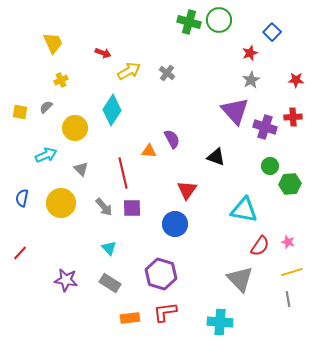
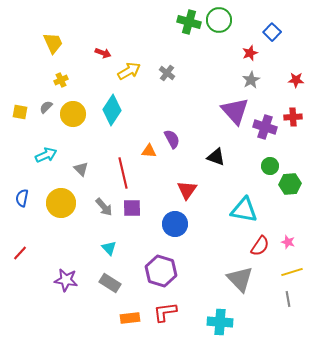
yellow circle at (75, 128): moved 2 px left, 14 px up
purple hexagon at (161, 274): moved 3 px up
